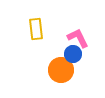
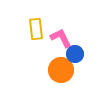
pink L-shape: moved 17 px left
blue circle: moved 2 px right
